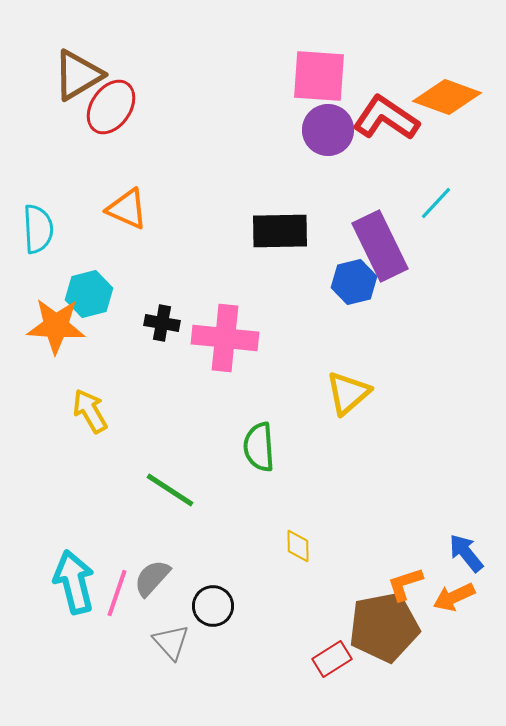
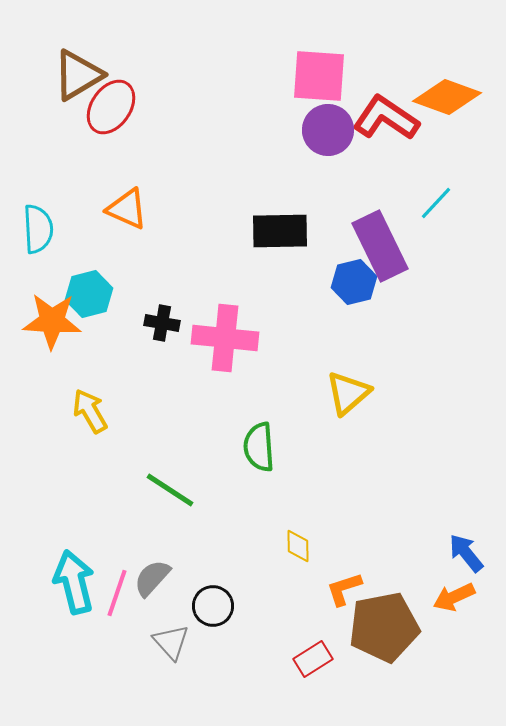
orange star: moved 4 px left, 5 px up
orange L-shape: moved 61 px left, 5 px down
red rectangle: moved 19 px left
